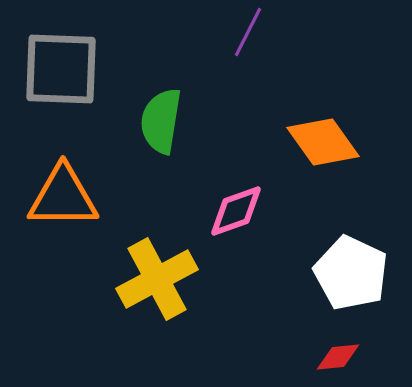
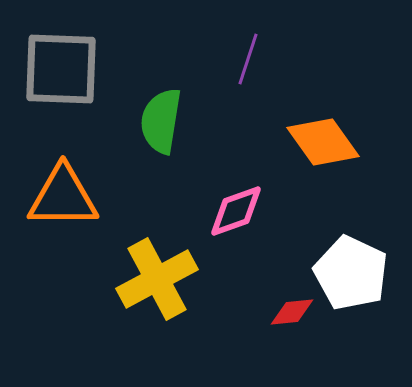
purple line: moved 27 px down; rotated 9 degrees counterclockwise
red diamond: moved 46 px left, 45 px up
